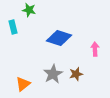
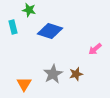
blue diamond: moved 9 px left, 7 px up
pink arrow: rotated 128 degrees counterclockwise
orange triangle: moved 1 px right; rotated 21 degrees counterclockwise
